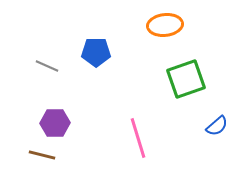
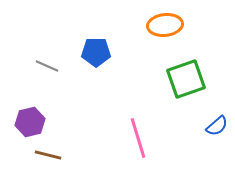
purple hexagon: moved 25 px left, 1 px up; rotated 12 degrees counterclockwise
brown line: moved 6 px right
